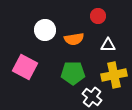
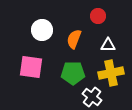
white circle: moved 3 px left
orange semicircle: rotated 120 degrees clockwise
pink square: moved 6 px right; rotated 20 degrees counterclockwise
yellow cross: moved 3 px left, 2 px up
